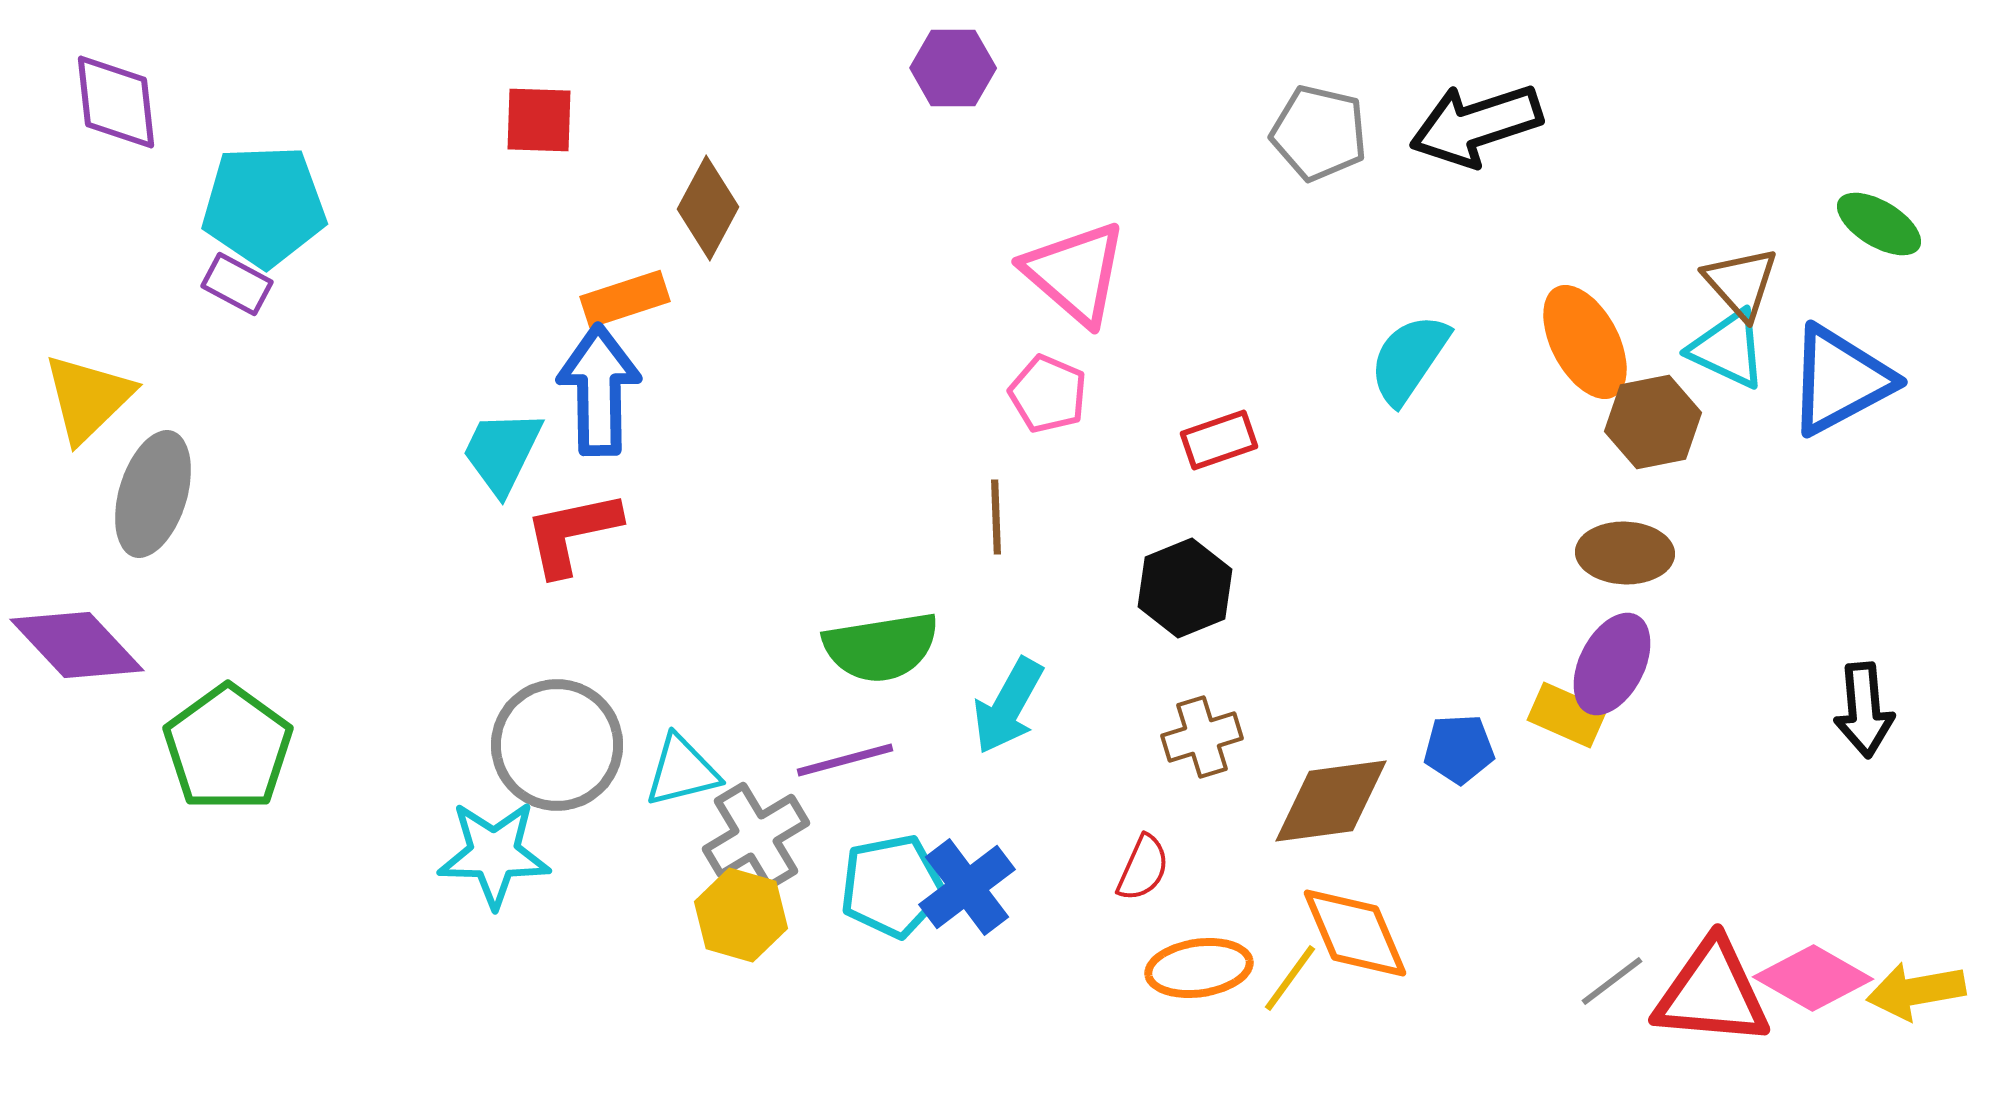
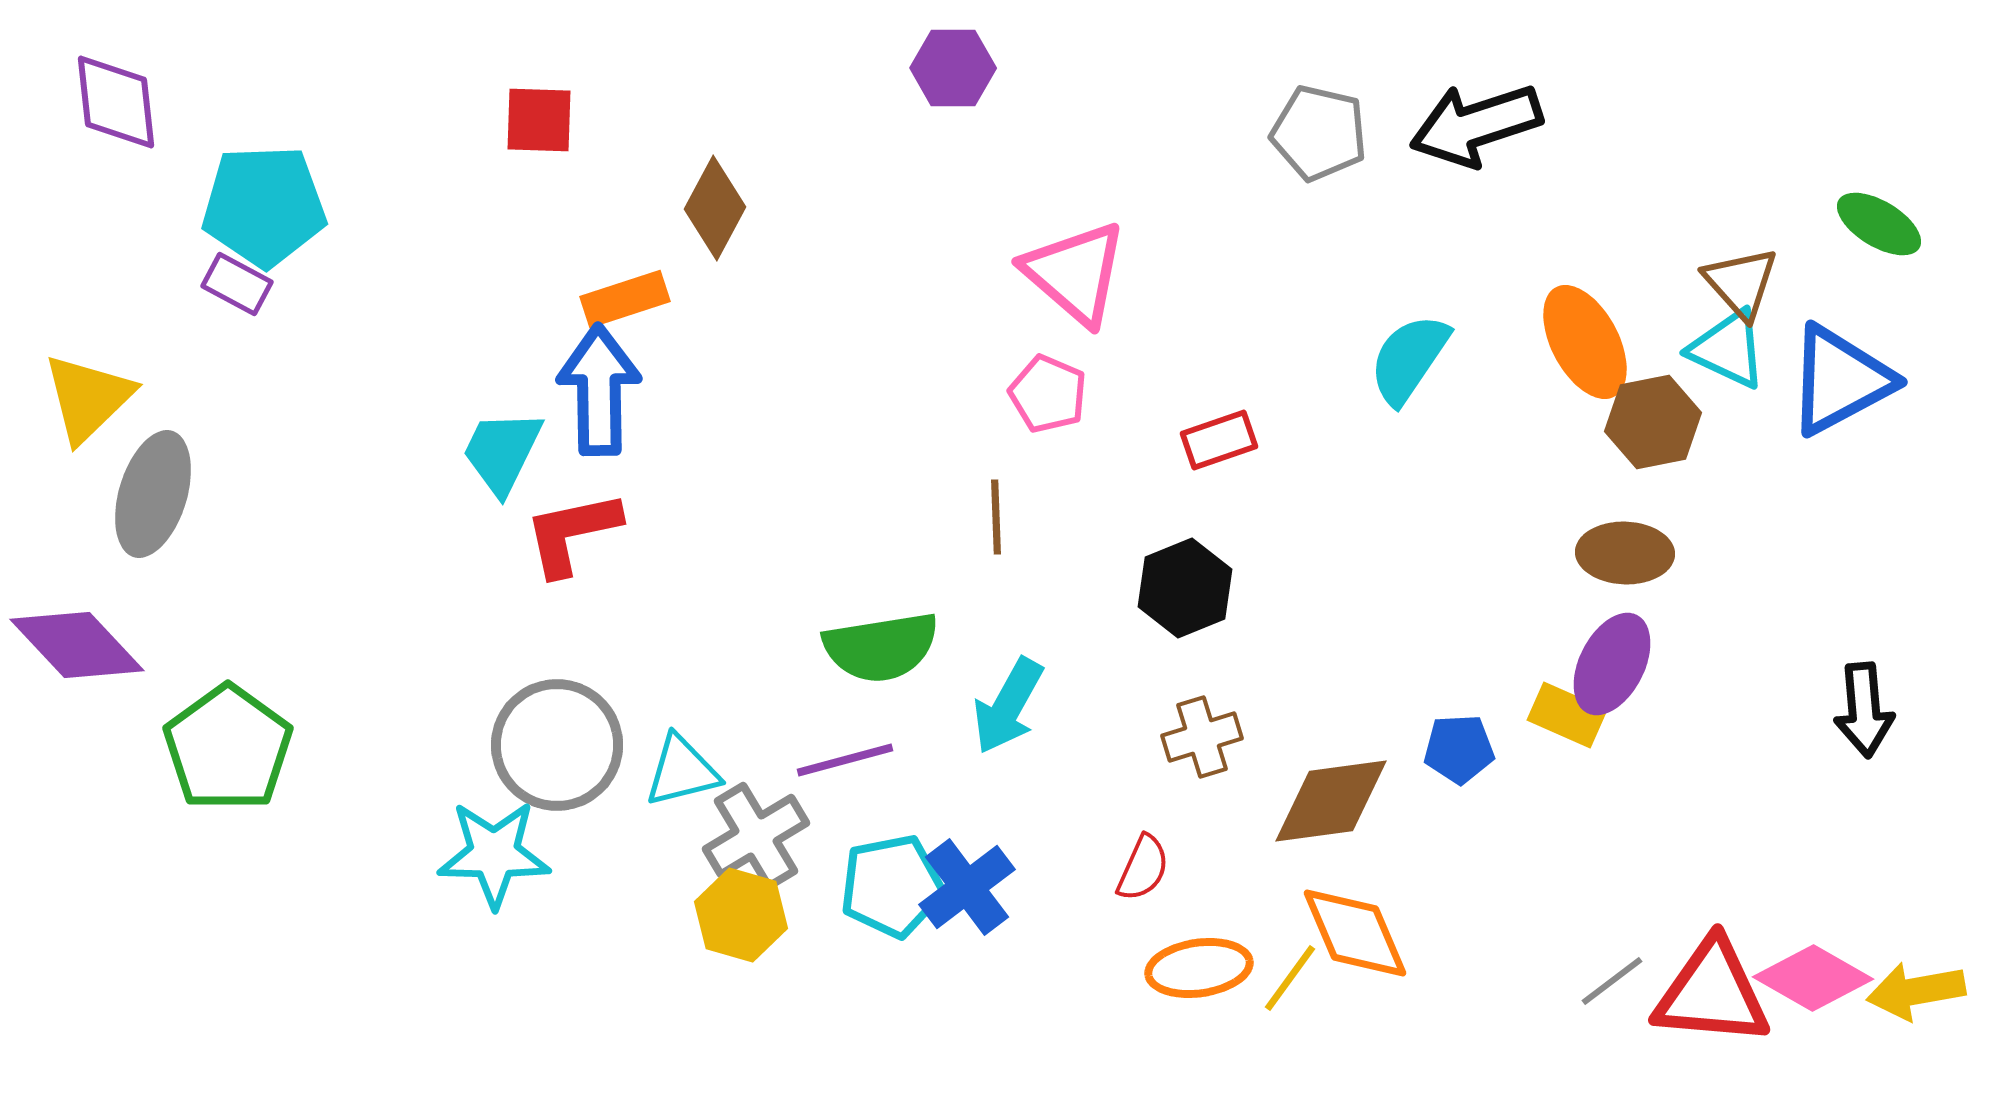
brown diamond at (708, 208): moved 7 px right
